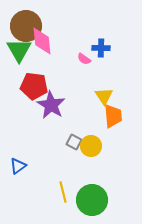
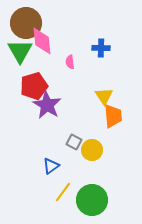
brown circle: moved 3 px up
green triangle: moved 1 px right, 1 px down
pink semicircle: moved 14 px left, 3 px down; rotated 48 degrees clockwise
red pentagon: rotated 24 degrees counterclockwise
purple star: moved 4 px left
yellow circle: moved 1 px right, 4 px down
blue triangle: moved 33 px right
yellow line: rotated 50 degrees clockwise
